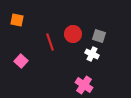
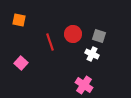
orange square: moved 2 px right
pink square: moved 2 px down
